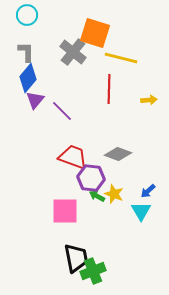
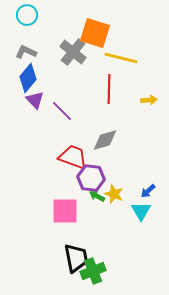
gray L-shape: rotated 65 degrees counterclockwise
purple triangle: rotated 24 degrees counterclockwise
gray diamond: moved 13 px left, 14 px up; rotated 36 degrees counterclockwise
